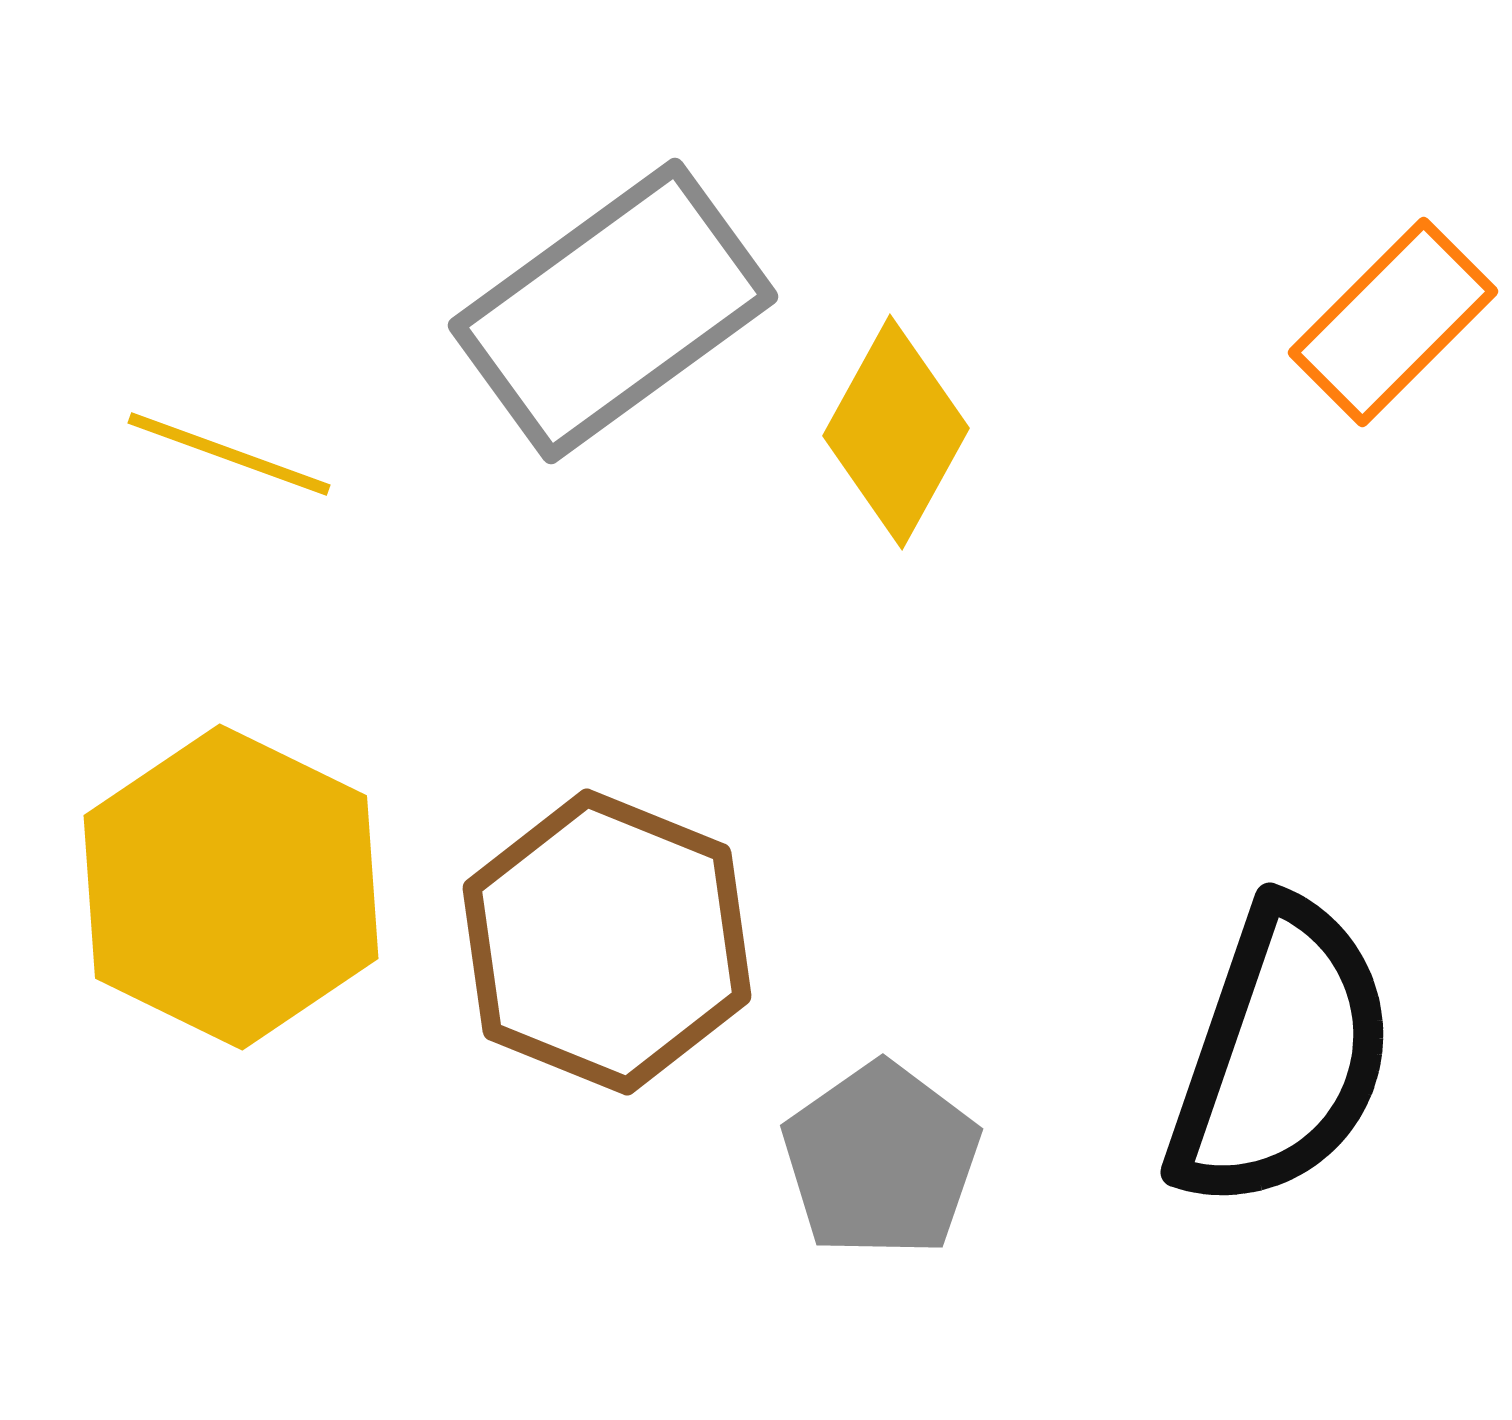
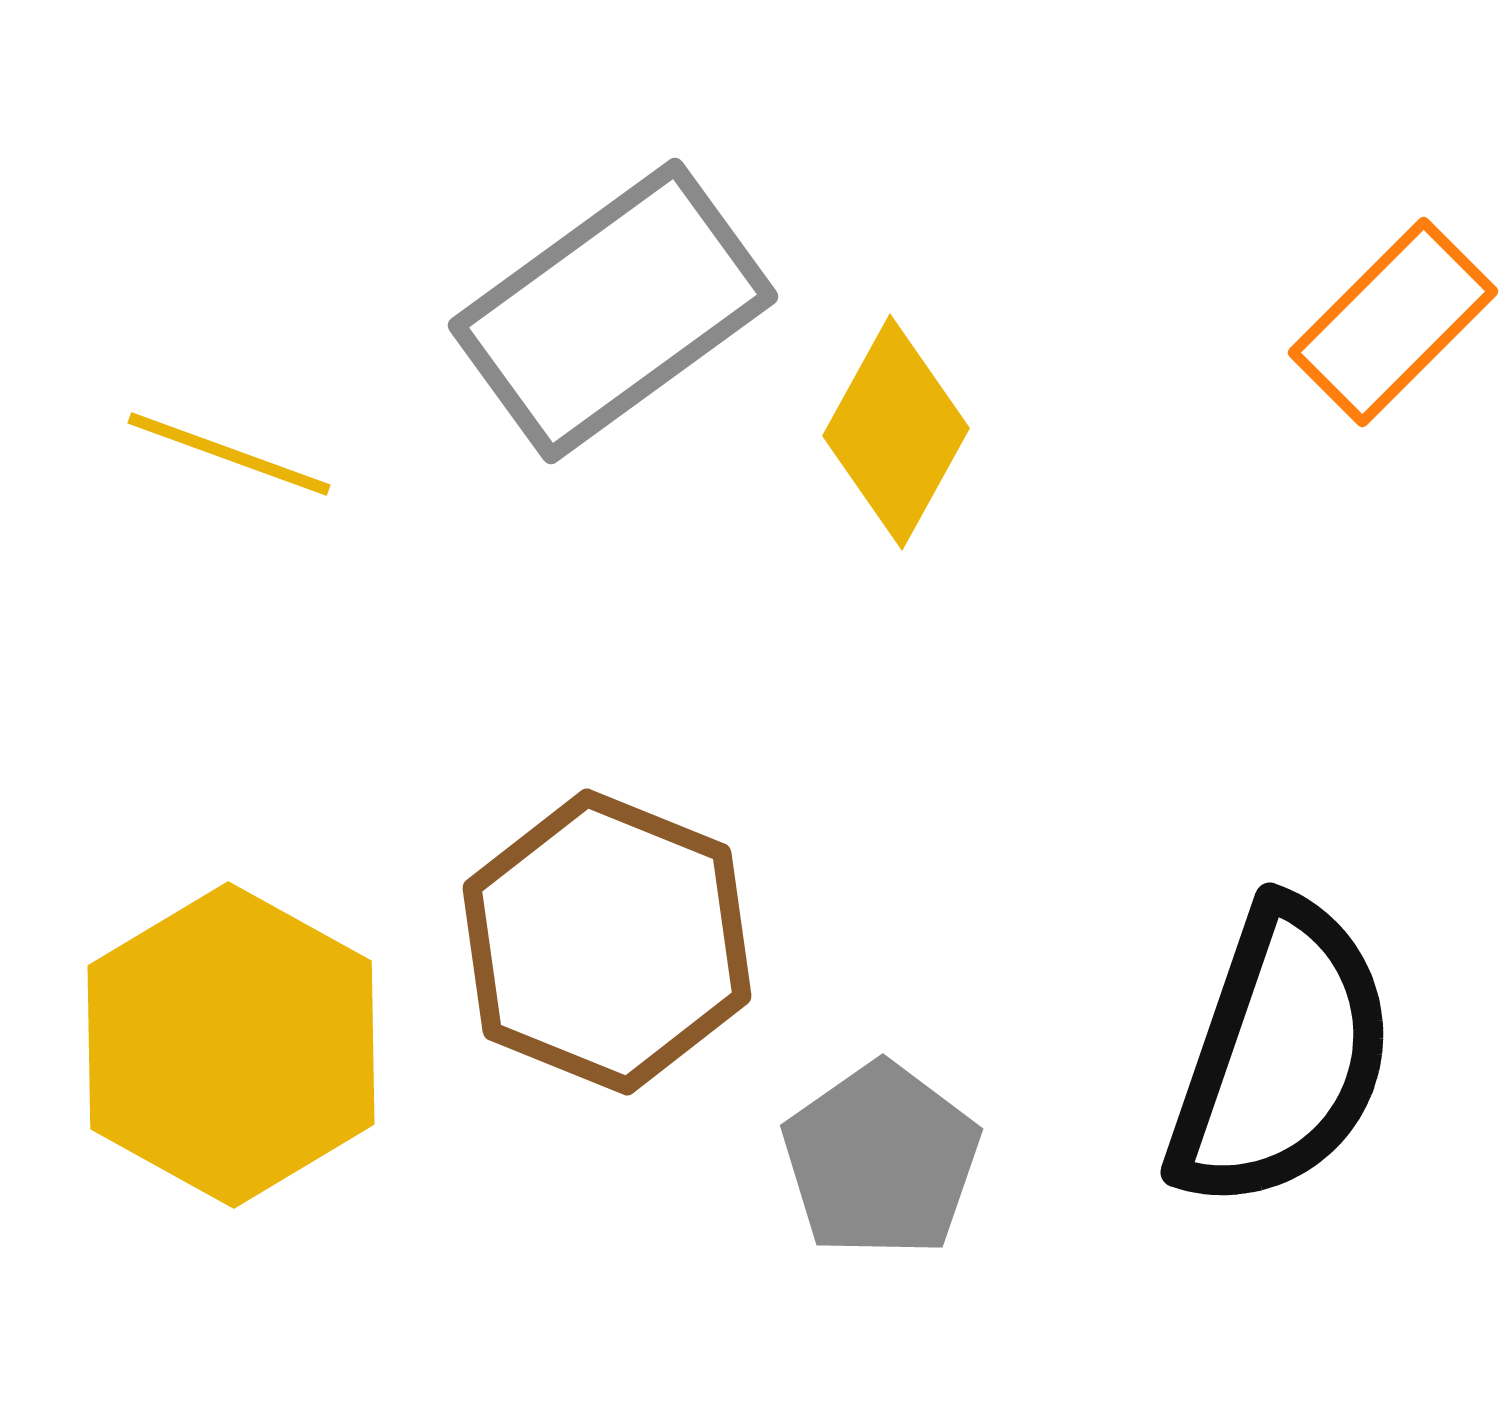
yellow hexagon: moved 158 px down; rotated 3 degrees clockwise
